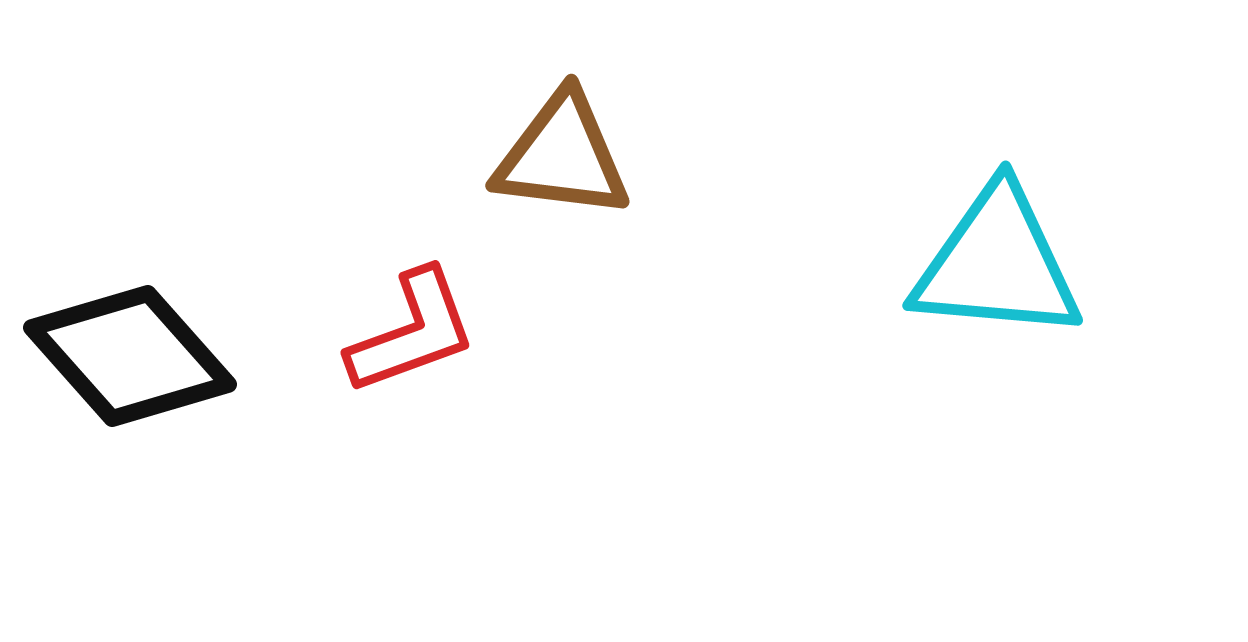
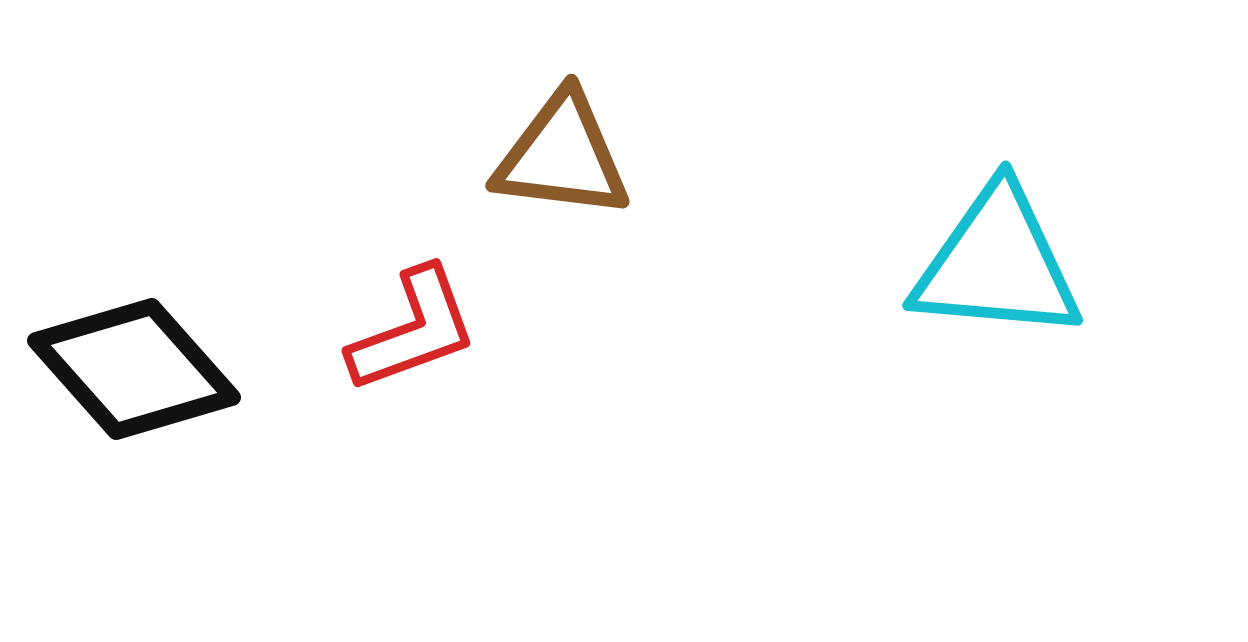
red L-shape: moved 1 px right, 2 px up
black diamond: moved 4 px right, 13 px down
